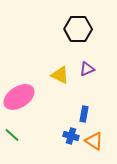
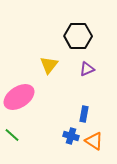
black hexagon: moved 7 px down
yellow triangle: moved 11 px left, 10 px up; rotated 42 degrees clockwise
